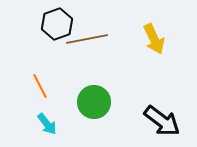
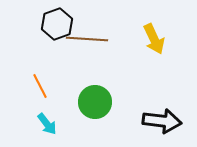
brown line: rotated 15 degrees clockwise
green circle: moved 1 px right
black arrow: rotated 30 degrees counterclockwise
